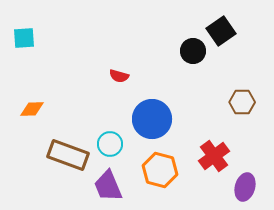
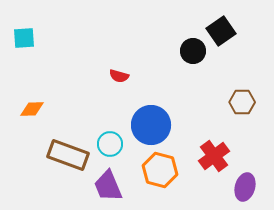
blue circle: moved 1 px left, 6 px down
